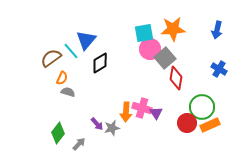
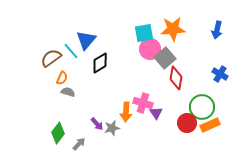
blue cross: moved 1 px right, 5 px down
pink cross: moved 1 px right, 5 px up
